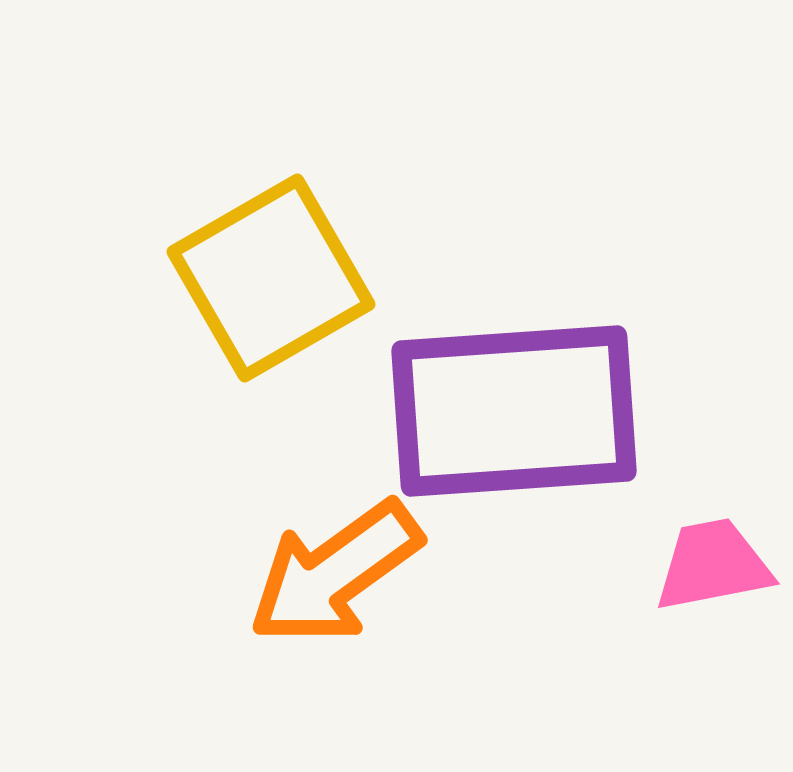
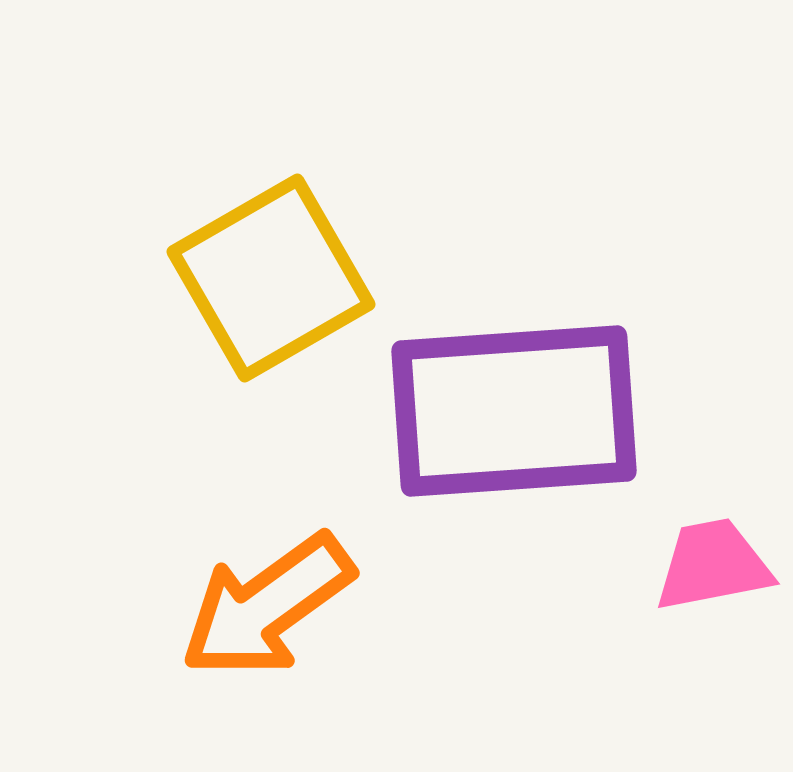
orange arrow: moved 68 px left, 33 px down
